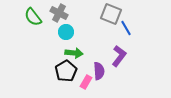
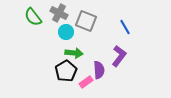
gray square: moved 25 px left, 7 px down
blue line: moved 1 px left, 1 px up
purple semicircle: moved 1 px up
pink rectangle: rotated 24 degrees clockwise
